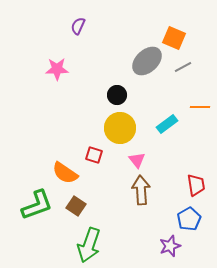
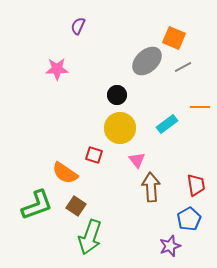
brown arrow: moved 10 px right, 3 px up
green arrow: moved 1 px right, 8 px up
